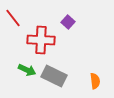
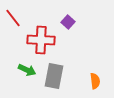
gray rectangle: rotated 75 degrees clockwise
